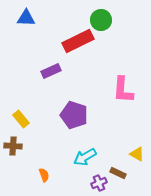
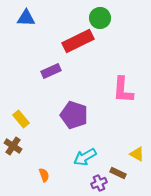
green circle: moved 1 px left, 2 px up
brown cross: rotated 30 degrees clockwise
